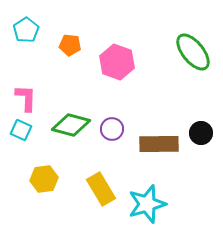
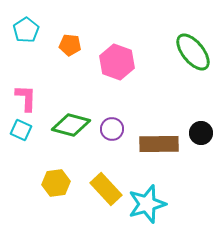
yellow hexagon: moved 12 px right, 4 px down
yellow rectangle: moved 5 px right; rotated 12 degrees counterclockwise
